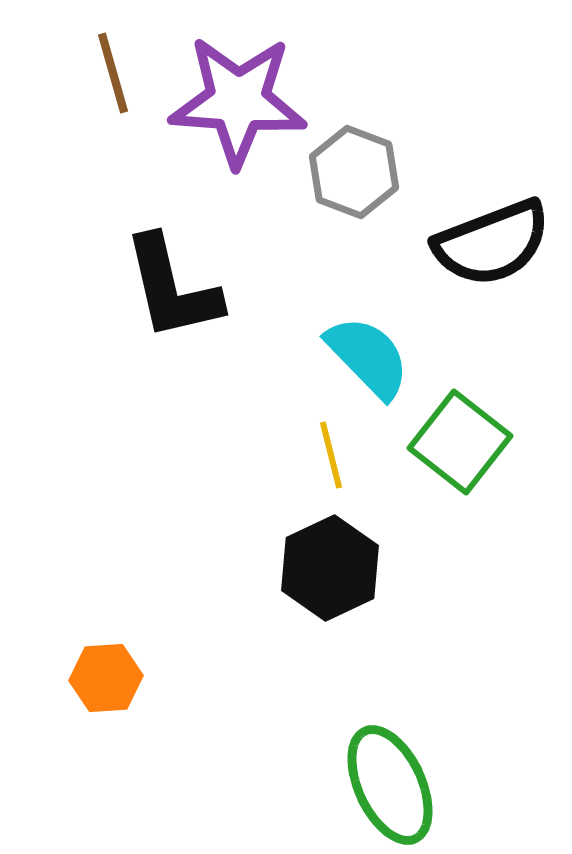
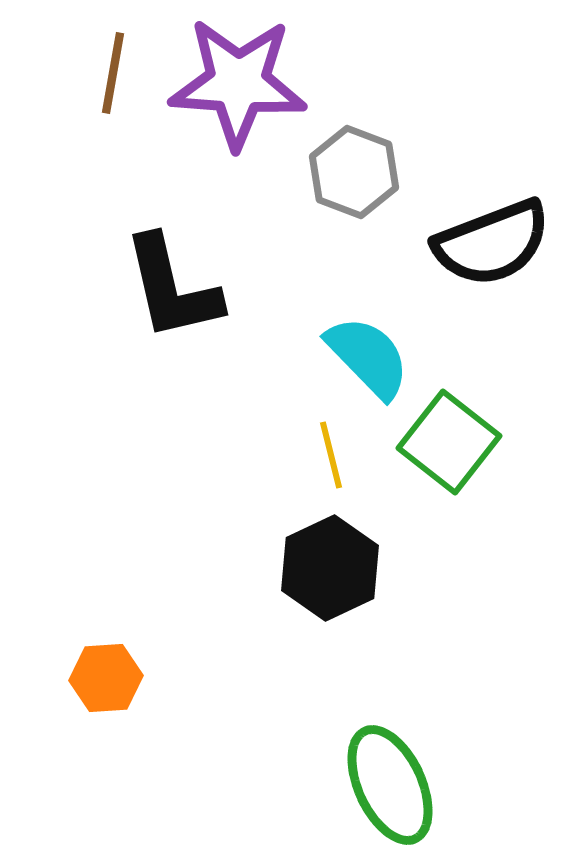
brown line: rotated 26 degrees clockwise
purple star: moved 18 px up
green square: moved 11 px left
